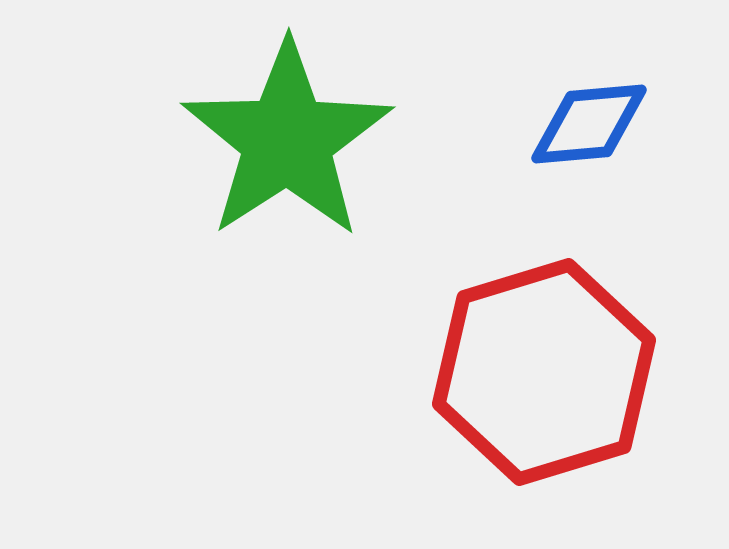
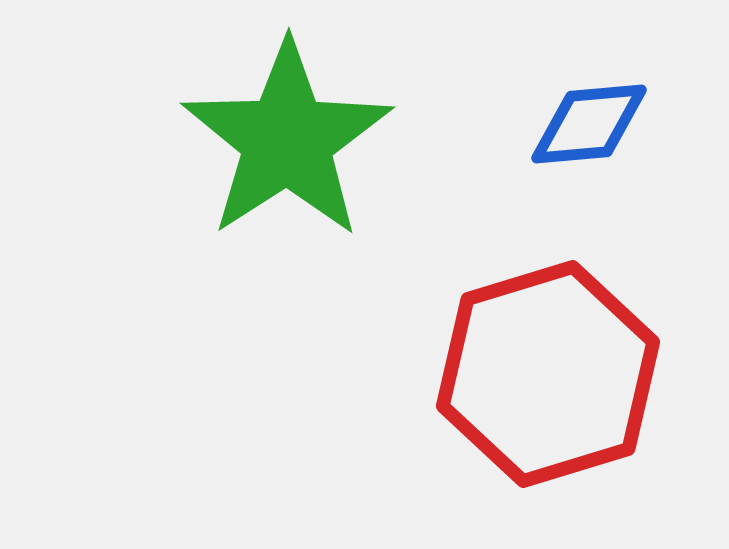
red hexagon: moved 4 px right, 2 px down
